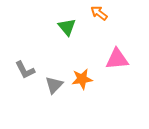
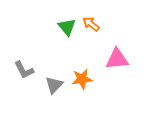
orange arrow: moved 8 px left, 11 px down
gray L-shape: moved 1 px left
